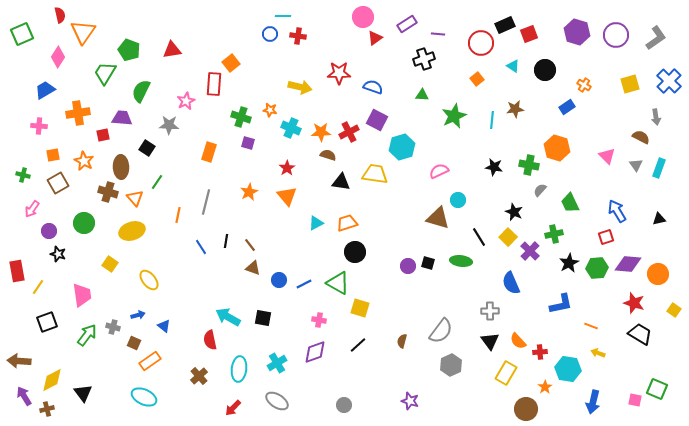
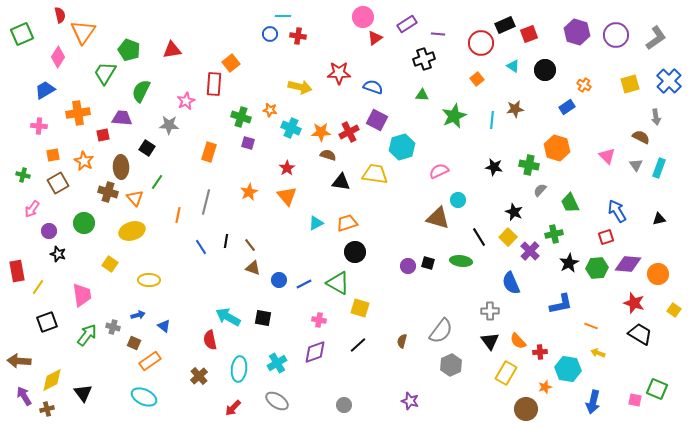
yellow ellipse at (149, 280): rotated 50 degrees counterclockwise
orange star at (545, 387): rotated 16 degrees clockwise
